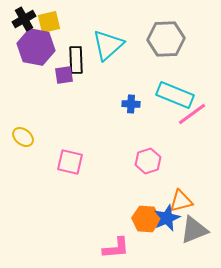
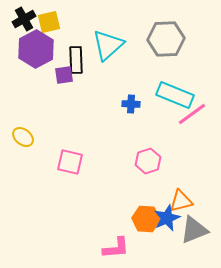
purple hexagon: moved 2 px down; rotated 21 degrees clockwise
